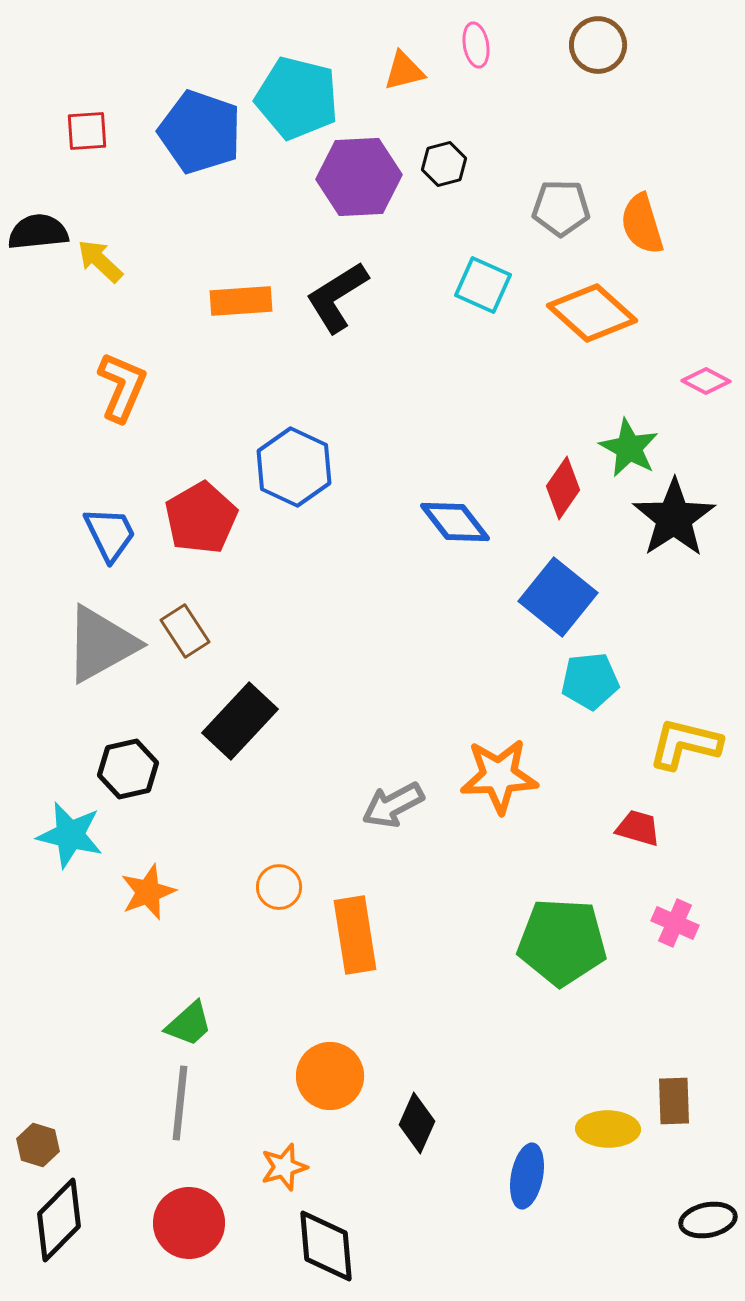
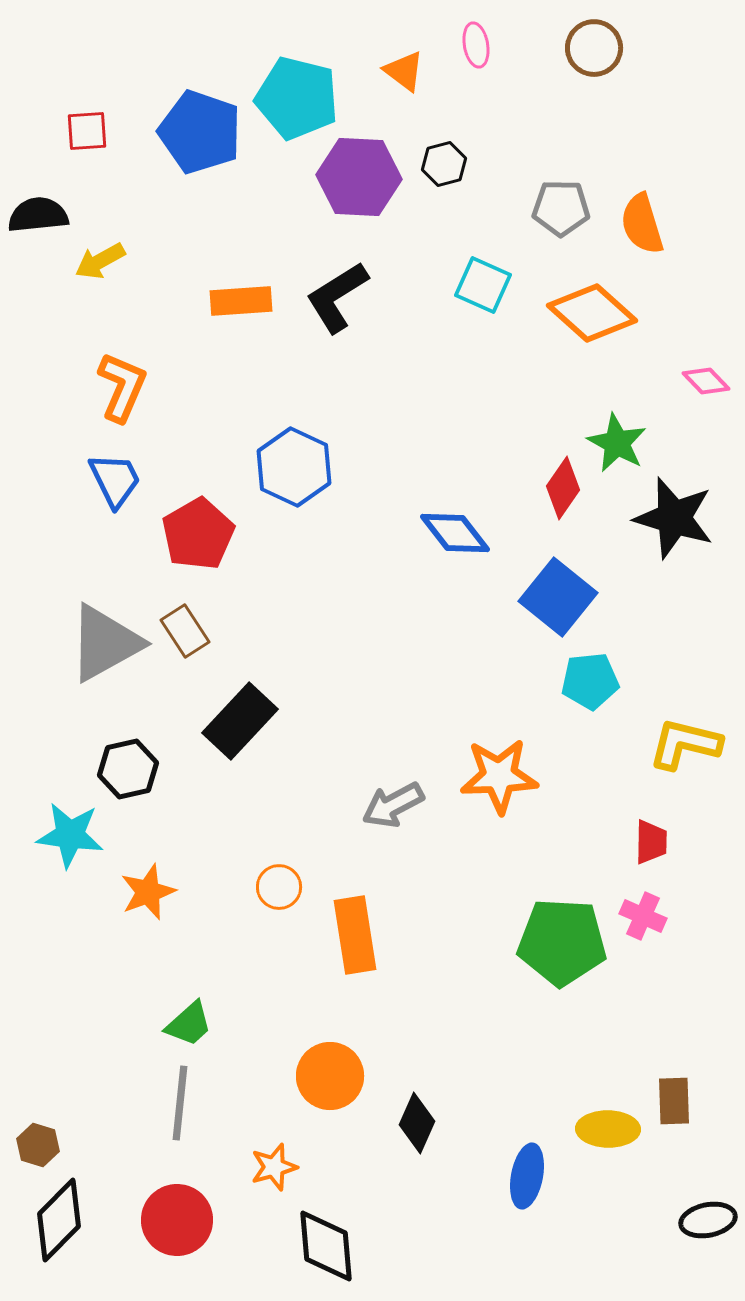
brown circle at (598, 45): moved 4 px left, 3 px down
orange triangle at (404, 71): rotated 51 degrees clockwise
purple hexagon at (359, 177): rotated 6 degrees clockwise
black semicircle at (38, 232): moved 17 px up
yellow arrow at (100, 261): rotated 72 degrees counterclockwise
pink diamond at (706, 381): rotated 18 degrees clockwise
green star at (629, 448): moved 12 px left, 5 px up
red pentagon at (201, 518): moved 3 px left, 16 px down
black star at (674, 518): rotated 22 degrees counterclockwise
blue diamond at (455, 522): moved 11 px down
blue trapezoid at (110, 534): moved 5 px right, 54 px up
gray triangle at (101, 644): moved 4 px right, 1 px up
red trapezoid at (638, 828): moved 13 px right, 14 px down; rotated 75 degrees clockwise
cyan star at (70, 835): rotated 6 degrees counterclockwise
pink cross at (675, 923): moved 32 px left, 7 px up
orange star at (284, 1167): moved 10 px left
red circle at (189, 1223): moved 12 px left, 3 px up
